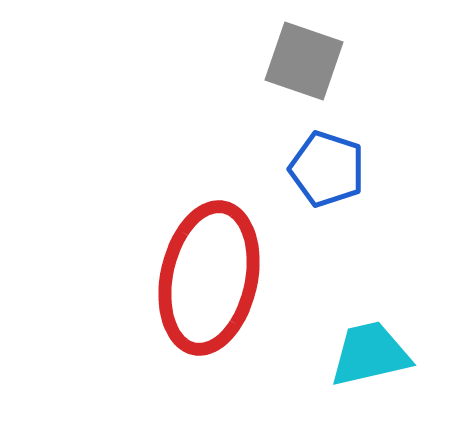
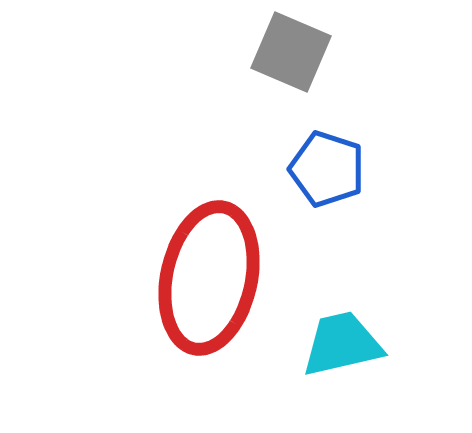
gray square: moved 13 px left, 9 px up; rotated 4 degrees clockwise
cyan trapezoid: moved 28 px left, 10 px up
